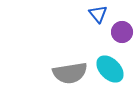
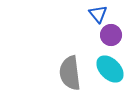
purple circle: moved 11 px left, 3 px down
gray semicircle: rotated 92 degrees clockwise
